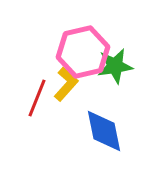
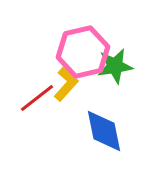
red line: rotated 30 degrees clockwise
